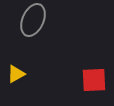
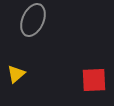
yellow triangle: rotated 12 degrees counterclockwise
